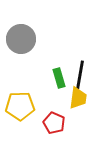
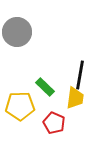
gray circle: moved 4 px left, 7 px up
green rectangle: moved 14 px left, 9 px down; rotated 30 degrees counterclockwise
yellow trapezoid: moved 3 px left
